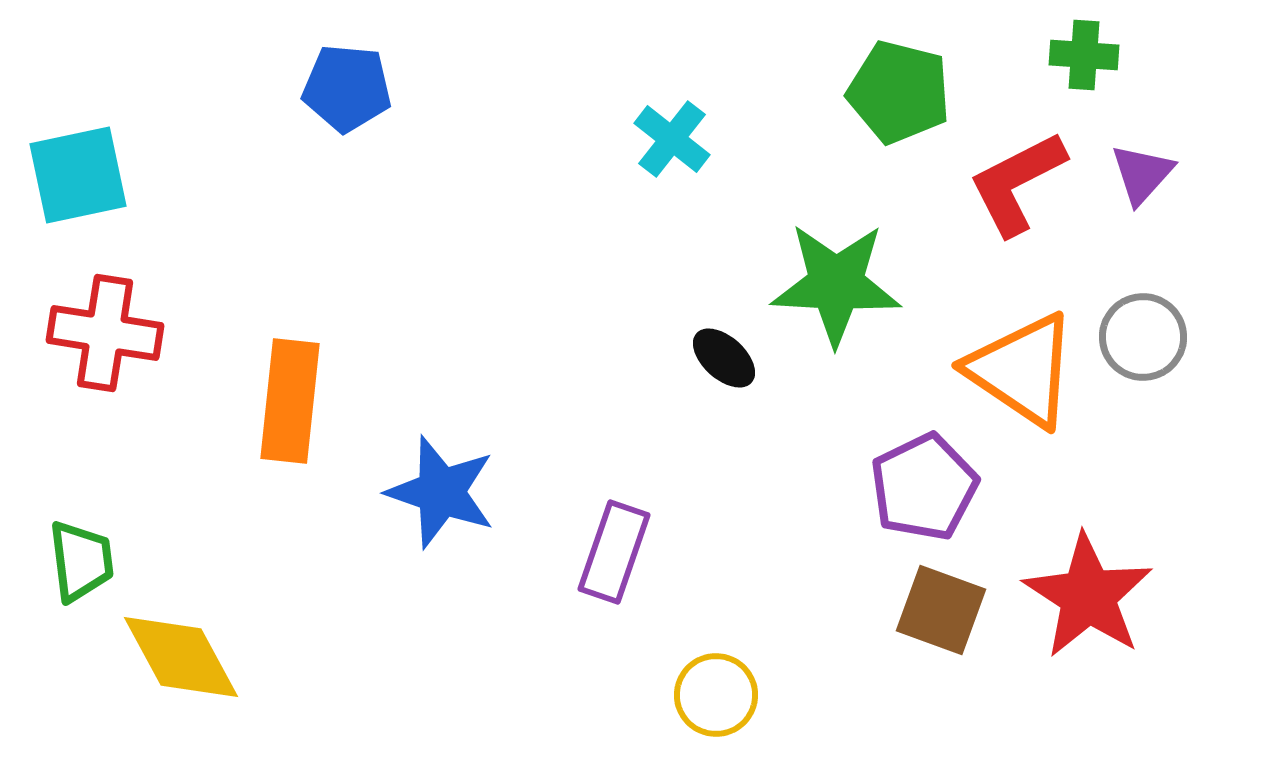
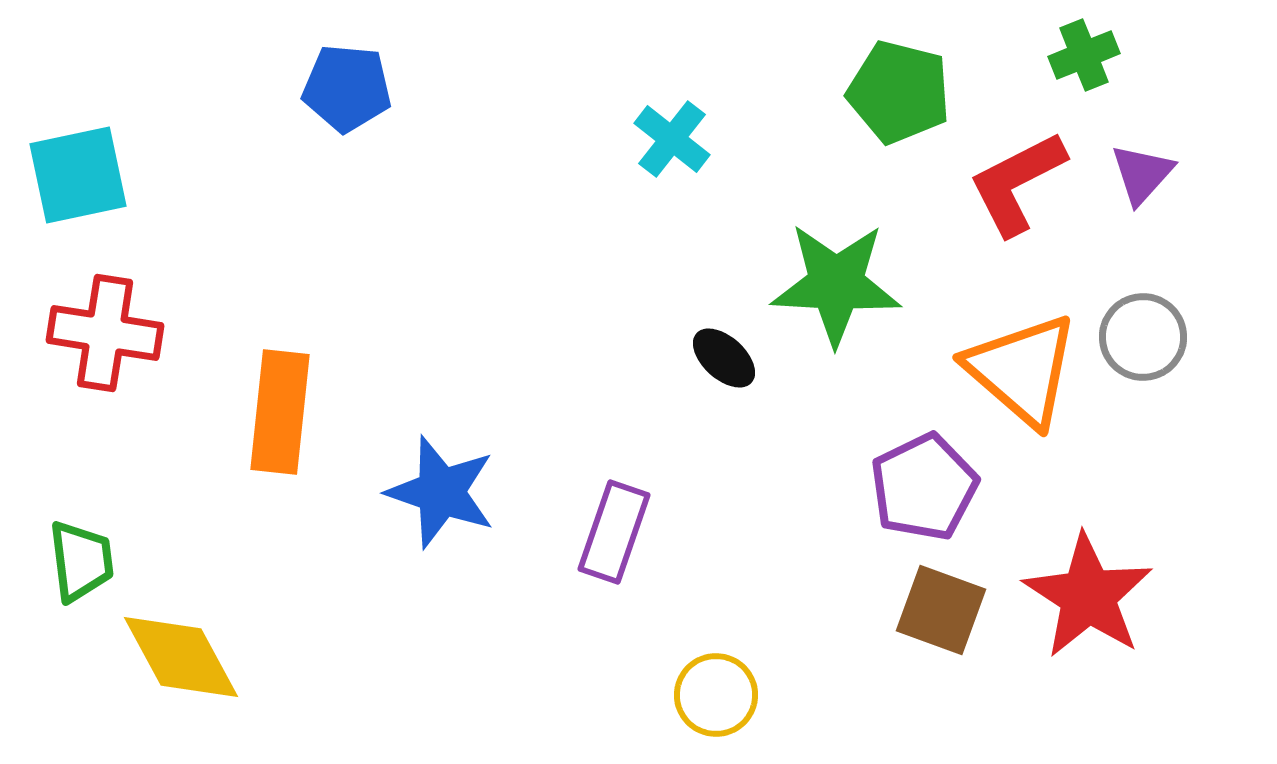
green cross: rotated 26 degrees counterclockwise
orange triangle: rotated 7 degrees clockwise
orange rectangle: moved 10 px left, 11 px down
purple rectangle: moved 20 px up
